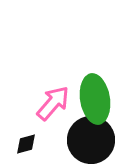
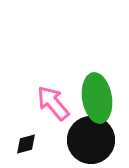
green ellipse: moved 2 px right, 1 px up
pink arrow: rotated 81 degrees counterclockwise
